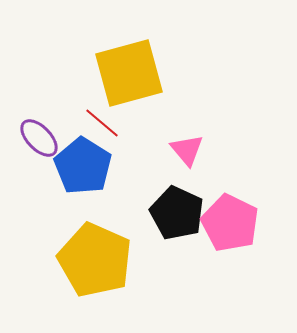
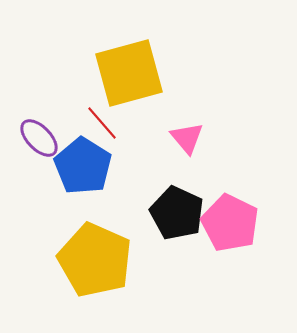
red line: rotated 9 degrees clockwise
pink triangle: moved 12 px up
